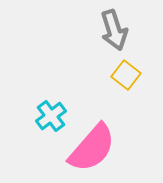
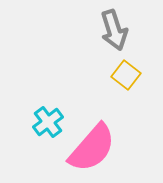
cyan cross: moved 3 px left, 6 px down
